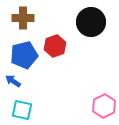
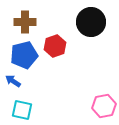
brown cross: moved 2 px right, 4 px down
pink hexagon: rotated 15 degrees clockwise
